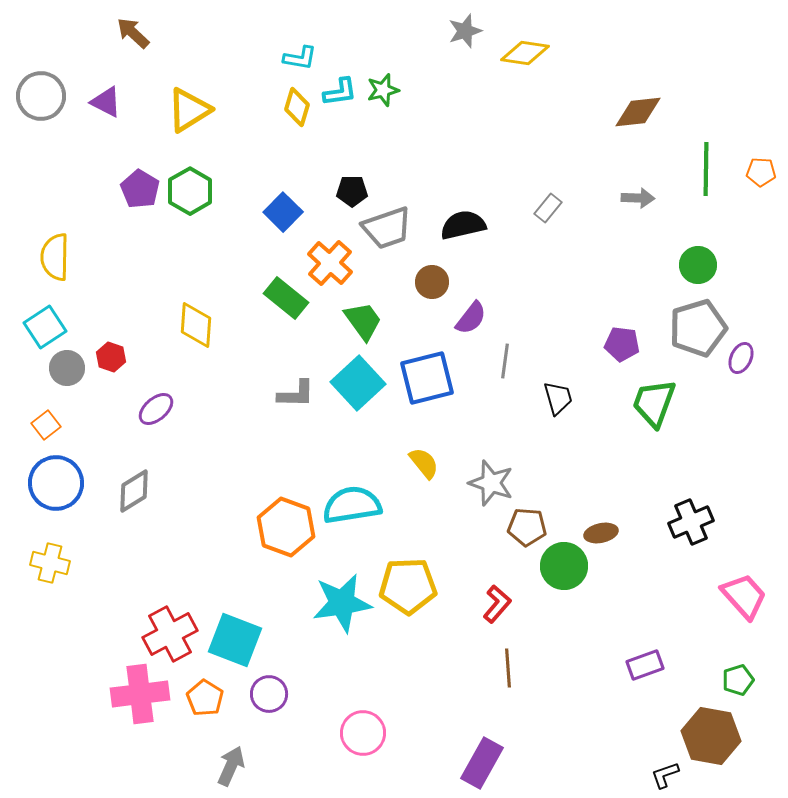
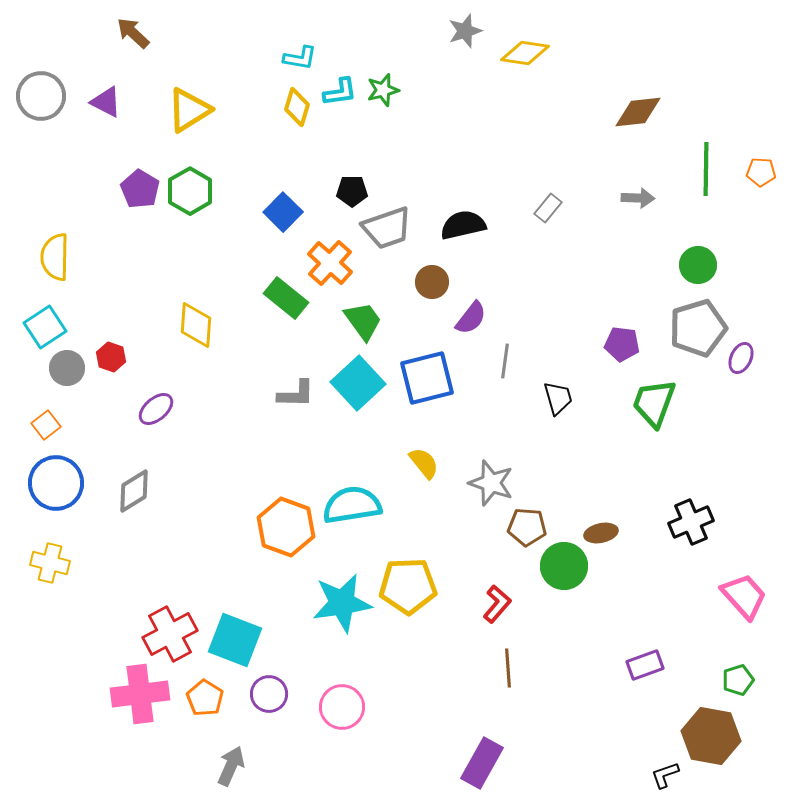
pink circle at (363, 733): moved 21 px left, 26 px up
